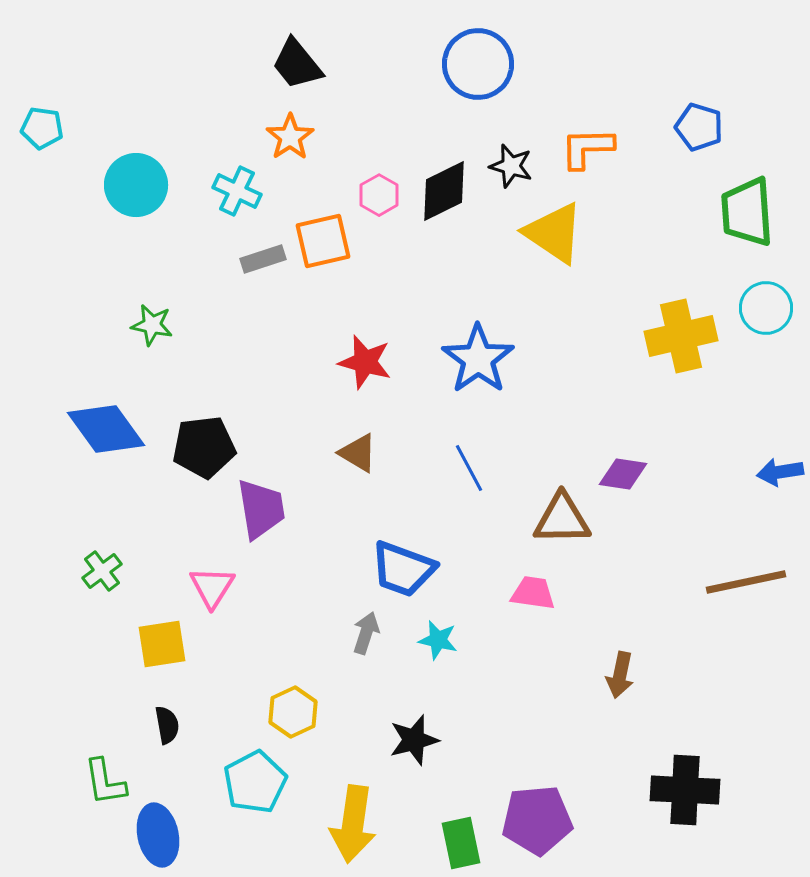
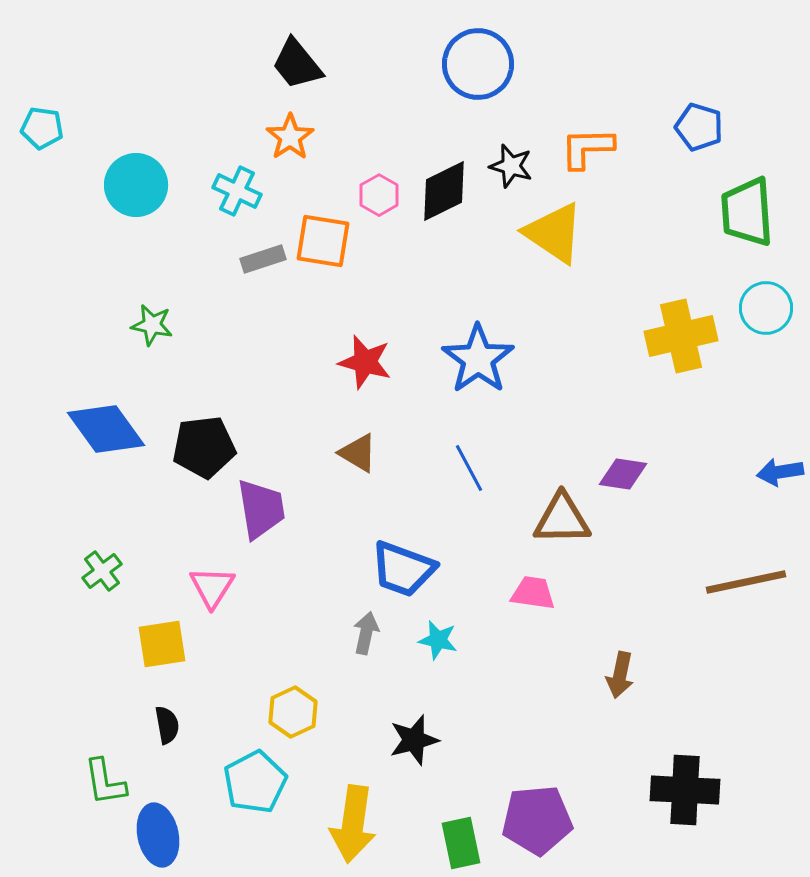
orange square at (323, 241): rotated 22 degrees clockwise
gray arrow at (366, 633): rotated 6 degrees counterclockwise
